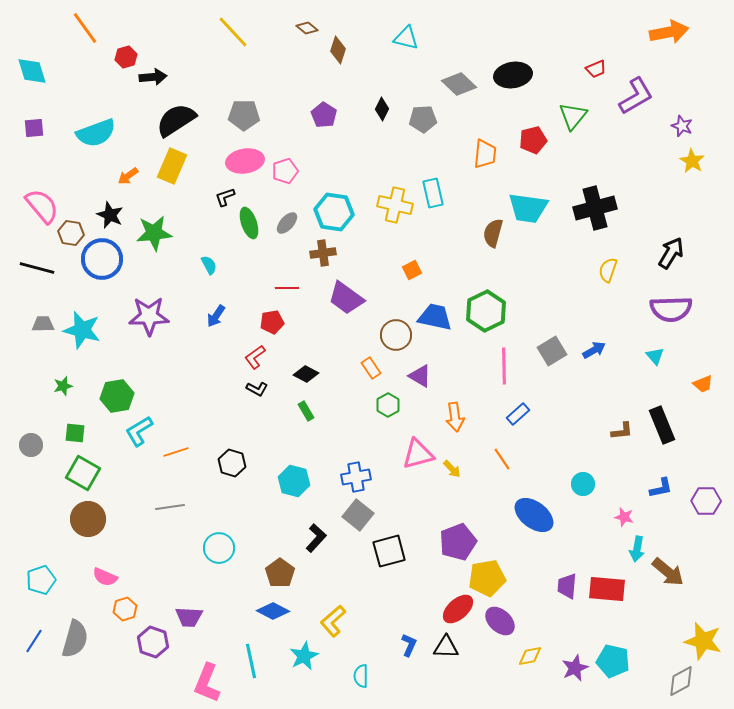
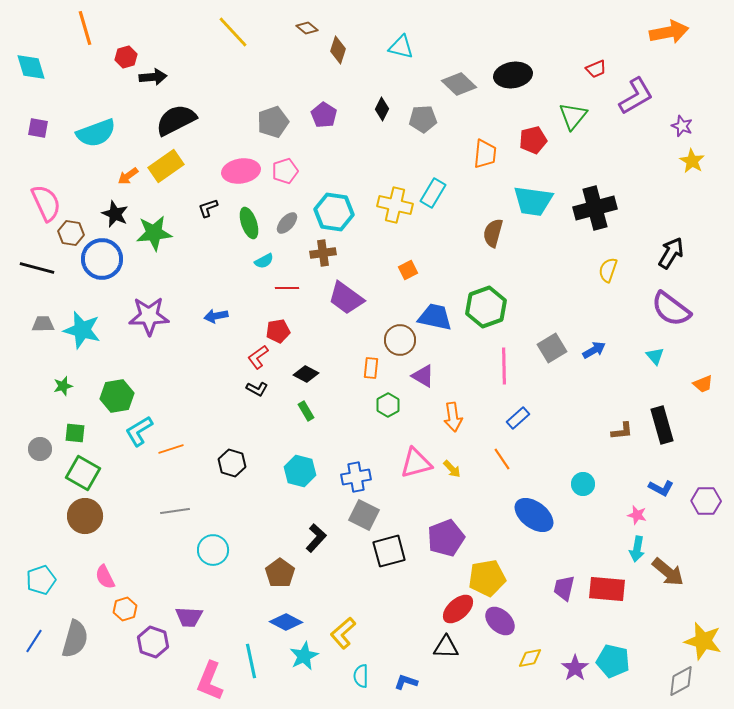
orange line at (85, 28): rotated 20 degrees clockwise
cyan triangle at (406, 38): moved 5 px left, 9 px down
cyan diamond at (32, 71): moved 1 px left, 4 px up
gray pentagon at (244, 115): moved 29 px right, 7 px down; rotated 20 degrees counterclockwise
black semicircle at (176, 120): rotated 6 degrees clockwise
purple square at (34, 128): moved 4 px right; rotated 15 degrees clockwise
pink ellipse at (245, 161): moved 4 px left, 10 px down
yellow rectangle at (172, 166): moved 6 px left; rotated 32 degrees clockwise
cyan rectangle at (433, 193): rotated 44 degrees clockwise
black L-shape at (225, 197): moved 17 px left, 11 px down
pink semicircle at (42, 206): moved 4 px right, 3 px up; rotated 15 degrees clockwise
cyan trapezoid at (528, 208): moved 5 px right, 7 px up
black star at (110, 215): moved 5 px right, 1 px up
cyan semicircle at (209, 265): moved 55 px right, 4 px up; rotated 90 degrees clockwise
orange square at (412, 270): moved 4 px left
purple semicircle at (671, 309): rotated 39 degrees clockwise
green hexagon at (486, 311): moved 4 px up; rotated 6 degrees clockwise
blue arrow at (216, 316): rotated 45 degrees clockwise
red pentagon at (272, 322): moved 6 px right, 9 px down
brown circle at (396, 335): moved 4 px right, 5 px down
gray square at (552, 351): moved 3 px up
red L-shape at (255, 357): moved 3 px right
orange rectangle at (371, 368): rotated 40 degrees clockwise
purple triangle at (420, 376): moved 3 px right
blue rectangle at (518, 414): moved 4 px down
orange arrow at (455, 417): moved 2 px left
black rectangle at (662, 425): rotated 6 degrees clockwise
gray circle at (31, 445): moved 9 px right, 4 px down
orange line at (176, 452): moved 5 px left, 3 px up
pink triangle at (418, 454): moved 2 px left, 9 px down
cyan hexagon at (294, 481): moved 6 px right, 10 px up
blue L-shape at (661, 488): rotated 40 degrees clockwise
gray line at (170, 507): moved 5 px right, 4 px down
gray square at (358, 515): moved 6 px right; rotated 12 degrees counterclockwise
pink star at (624, 517): moved 13 px right, 2 px up
brown circle at (88, 519): moved 3 px left, 3 px up
purple pentagon at (458, 542): moved 12 px left, 4 px up
cyan circle at (219, 548): moved 6 px left, 2 px down
pink semicircle at (105, 577): rotated 40 degrees clockwise
purple trapezoid at (567, 586): moved 3 px left, 2 px down; rotated 8 degrees clockwise
blue diamond at (273, 611): moved 13 px right, 11 px down
yellow L-shape at (333, 621): moved 10 px right, 12 px down
blue L-shape at (409, 645): moved 3 px left, 37 px down; rotated 95 degrees counterclockwise
yellow diamond at (530, 656): moved 2 px down
purple star at (575, 668): rotated 12 degrees counterclockwise
pink L-shape at (207, 683): moved 3 px right, 2 px up
